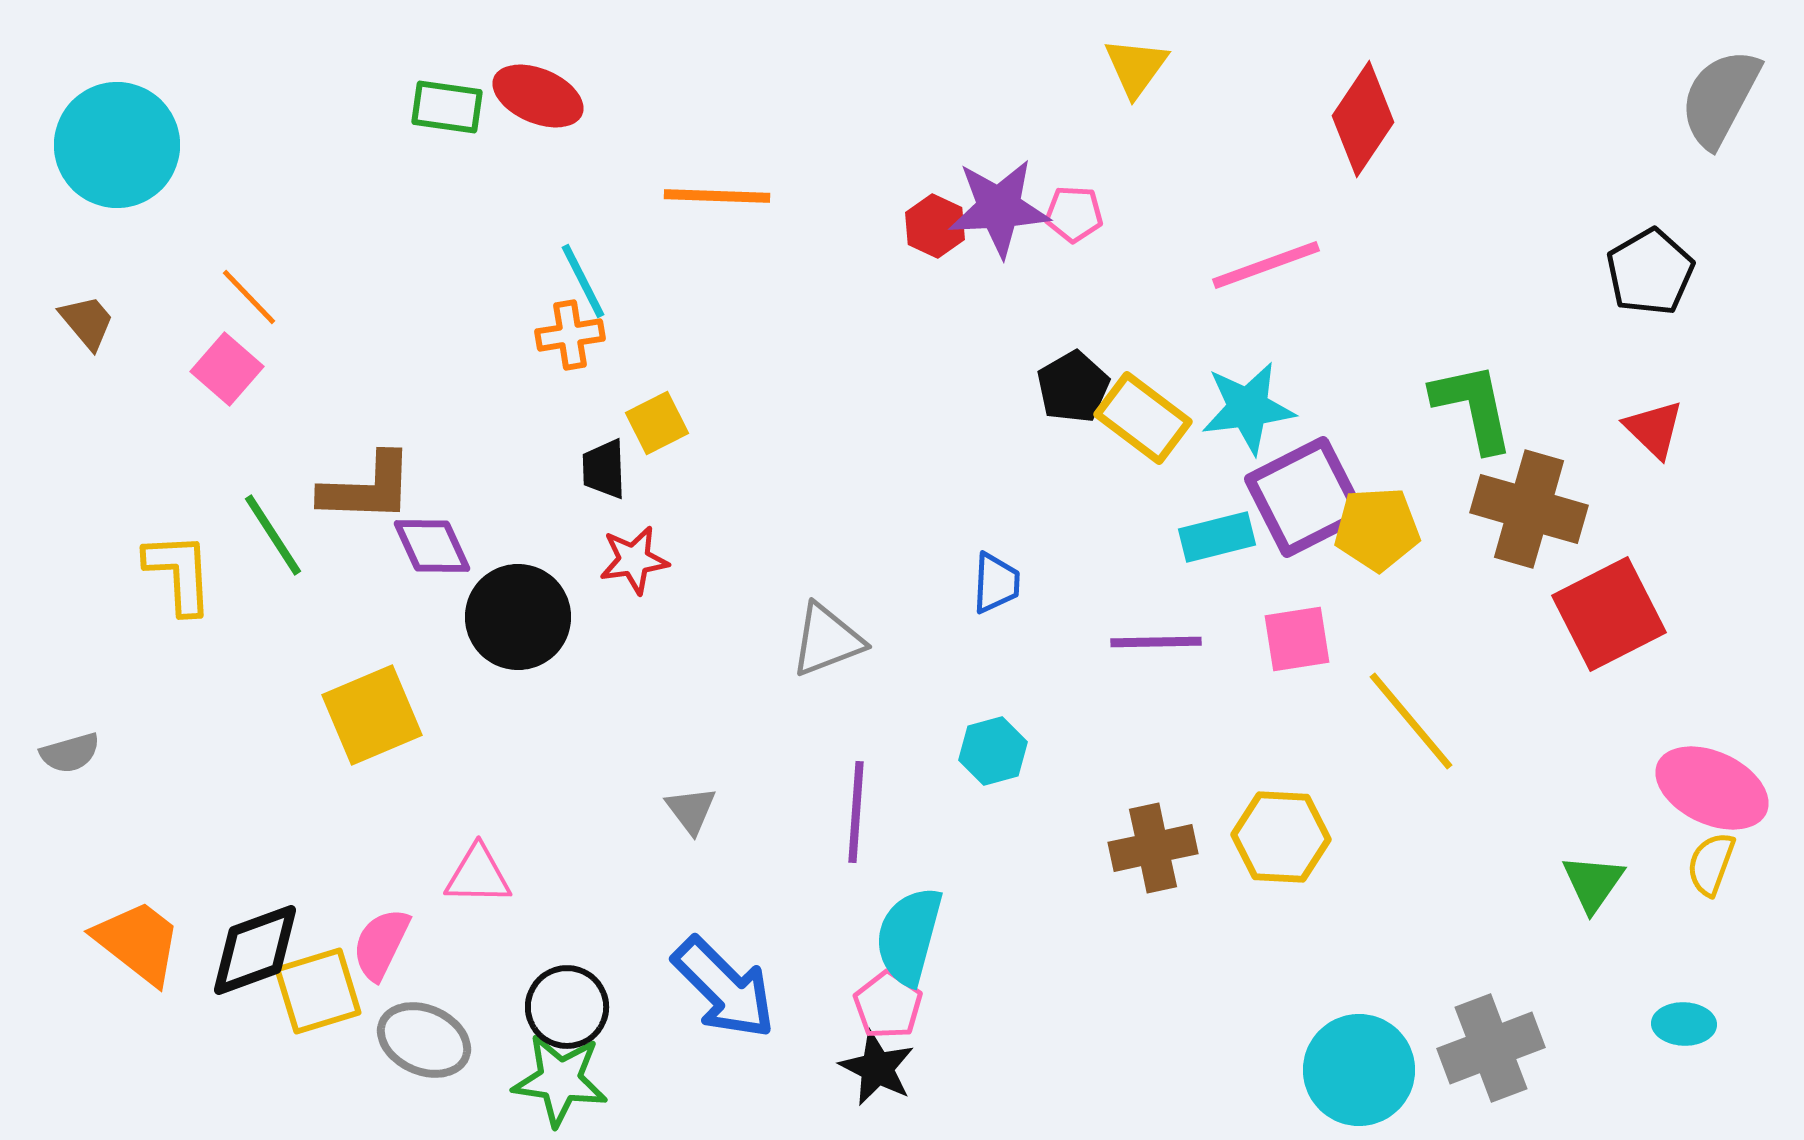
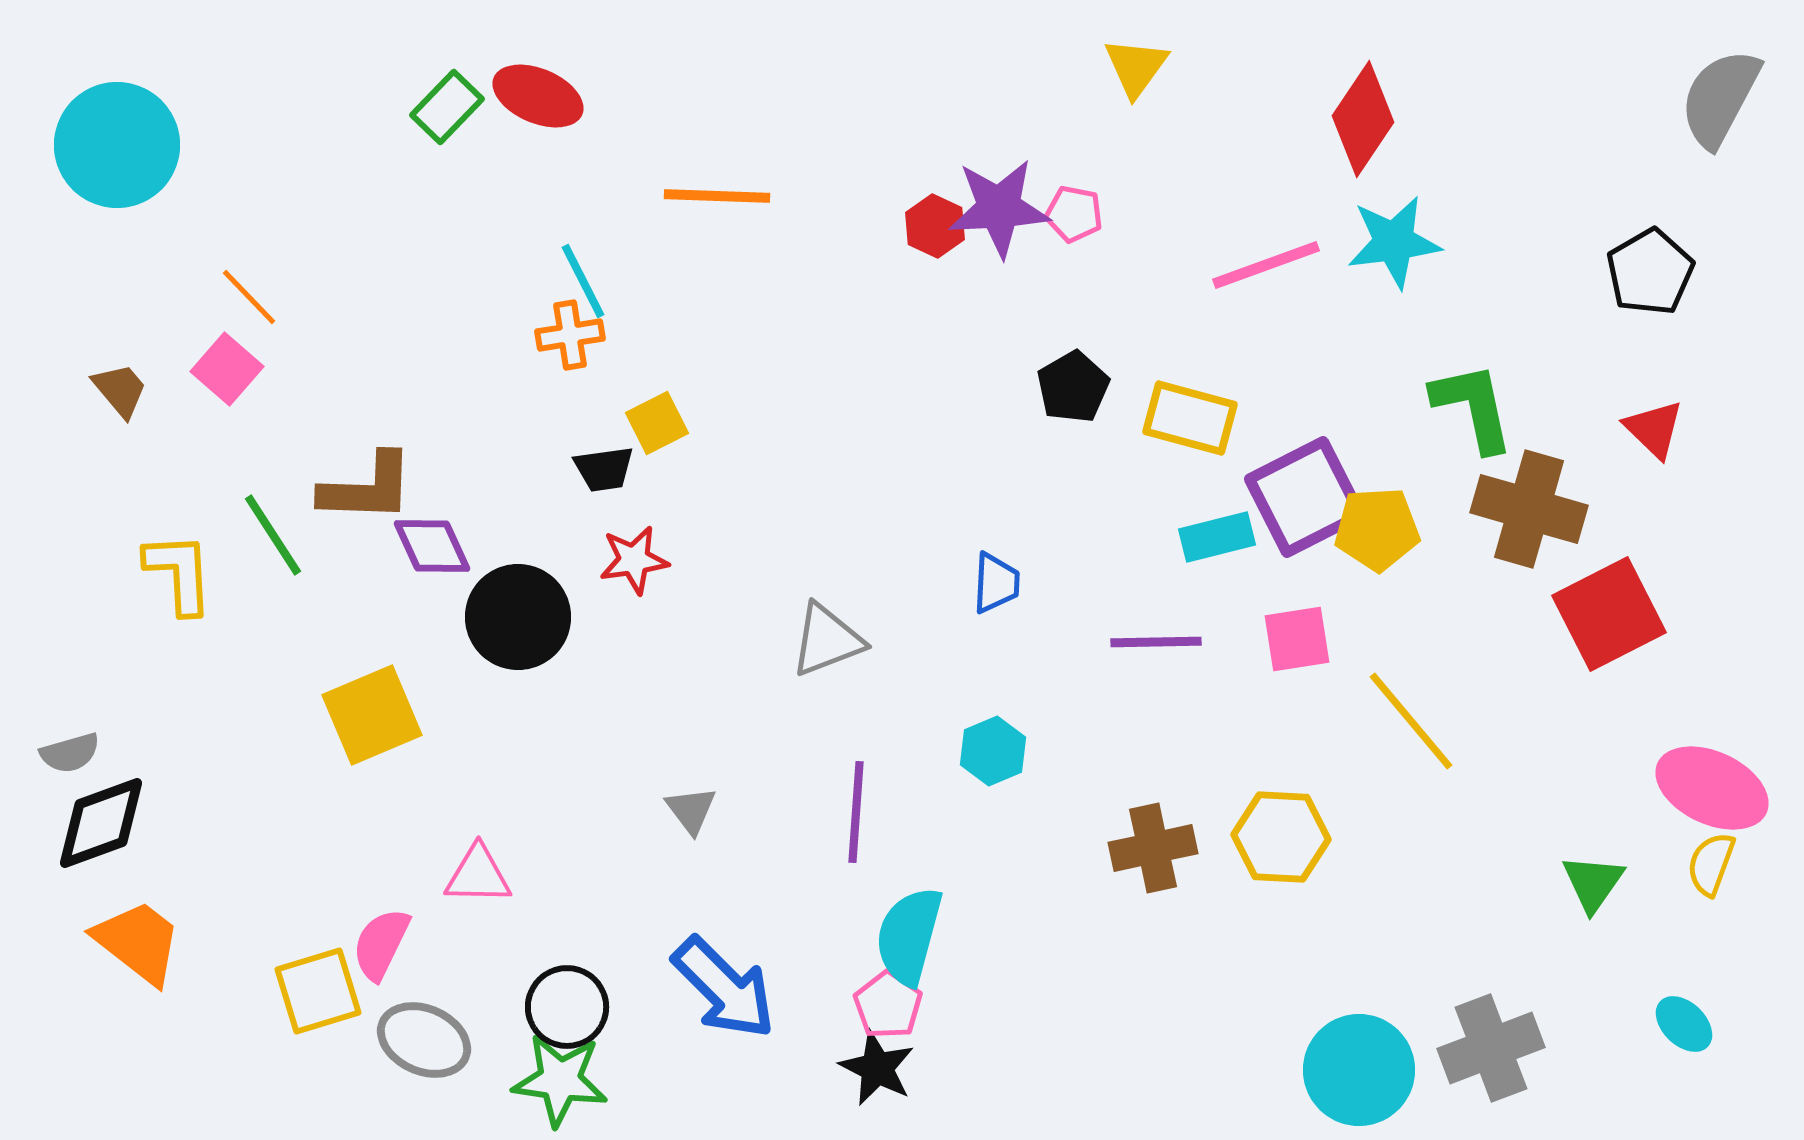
green rectangle at (447, 107): rotated 54 degrees counterclockwise
pink pentagon at (1074, 214): rotated 8 degrees clockwise
brown trapezoid at (87, 322): moved 33 px right, 68 px down
cyan star at (1248, 408): moved 146 px right, 166 px up
yellow rectangle at (1143, 418): moved 47 px right; rotated 22 degrees counterclockwise
black trapezoid at (604, 469): rotated 96 degrees counterclockwise
cyan hexagon at (993, 751): rotated 8 degrees counterclockwise
black diamond at (255, 950): moved 154 px left, 127 px up
cyan ellipse at (1684, 1024): rotated 42 degrees clockwise
